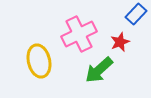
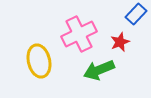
green arrow: rotated 20 degrees clockwise
